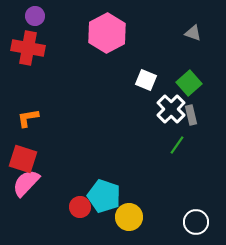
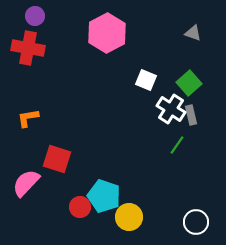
white cross: rotated 12 degrees counterclockwise
red square: moved 34 px right
